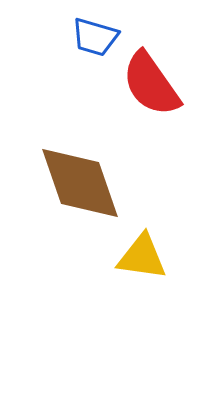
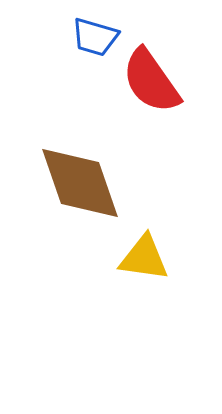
red semicircle: moved 3 px up
yellow triangle: moved 2 px right, 1 px down
